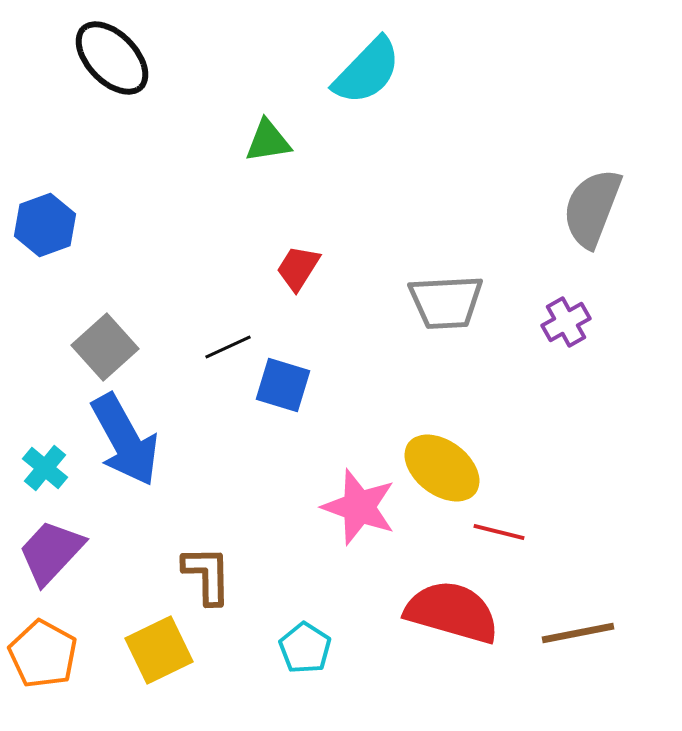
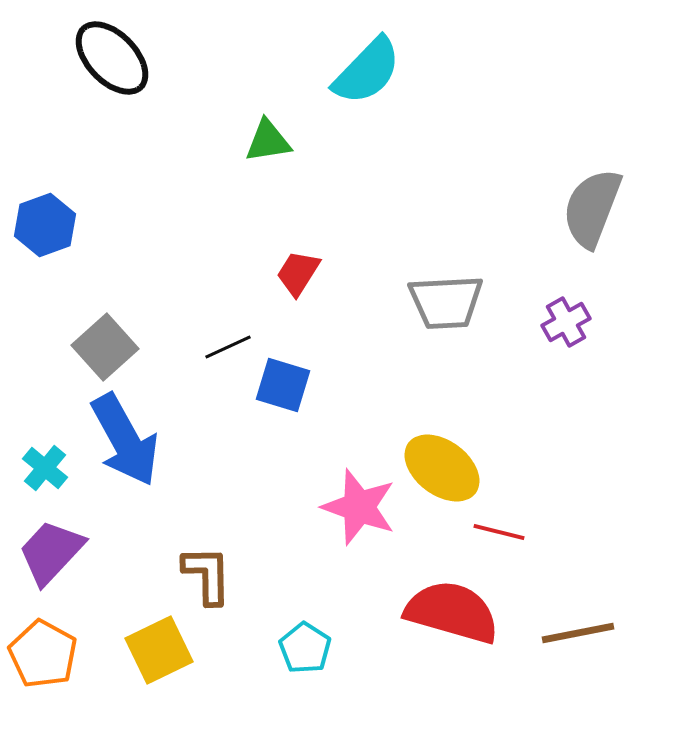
red trapezoid: moved 5 px down
